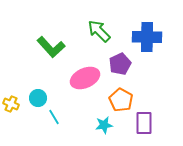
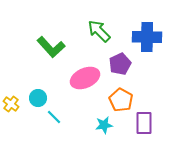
yellow cross: rotated 14 degrees clockwise
cyan line: rotated 14 degrees counterclockwise
